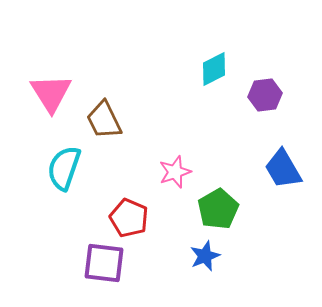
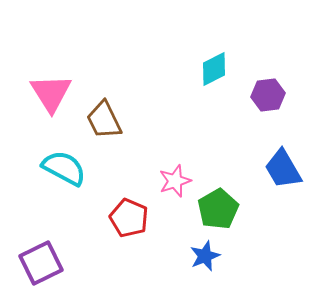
purple hexagon: moved 3 px right
cyan semicircle: rotated 99 degrees clockwise
pink star: moved 9 px down
purple square: moved 63 px left; rotated 33 degrees counterclockwise
